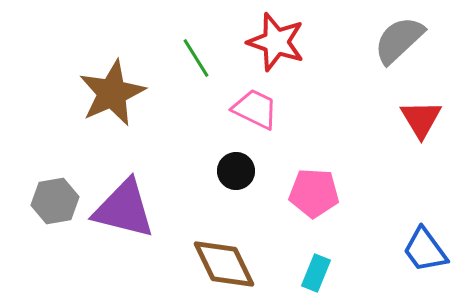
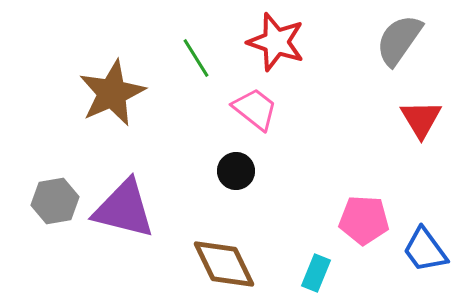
gray semicircle: rotated 12 degrees counterclockwise
pink trapezoid: rotated 12 degrees clockwise
pink pentagon: moved 50 px right, 27 px down
